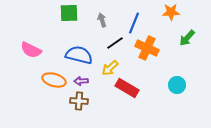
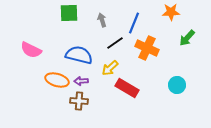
orange ellipse: moved 3 px right
